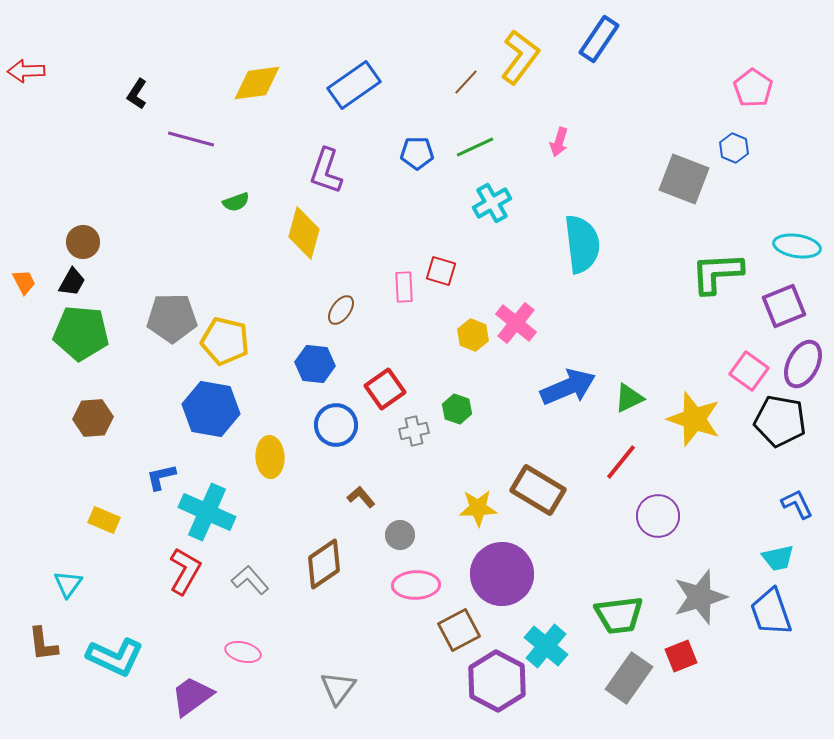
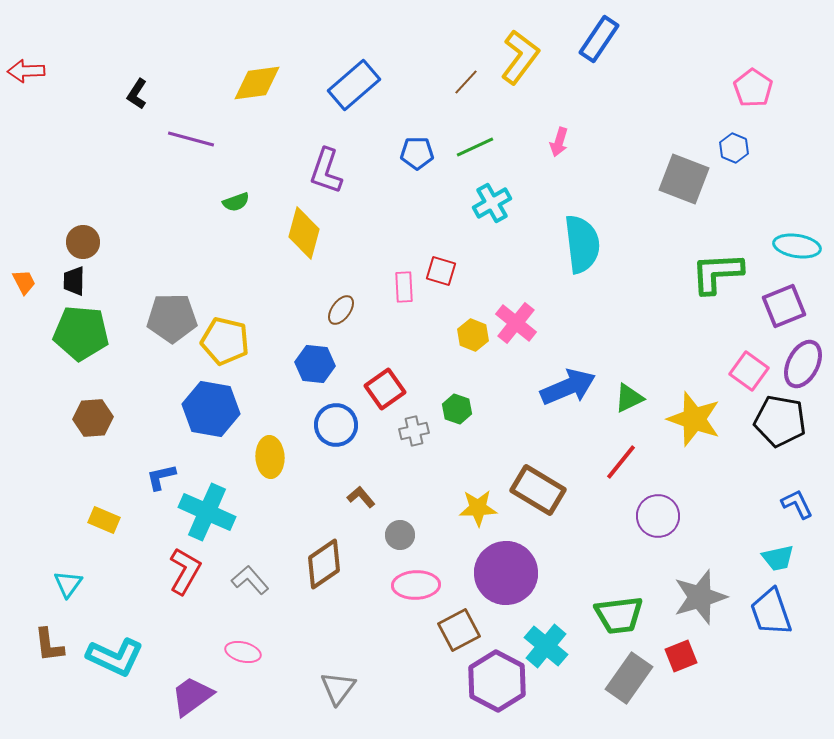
blue rectangle at (354, 85): rotated 6 degrees counterclockwise
black trapezoid at (72, 282): moved 2 px right, 1 px up; rotated 152 degrees clockwise
purple circle at (502, 574): moved 4 px right, 1 px up
brown L-shape at (43, 644): moved 6 px right, 1 px down
